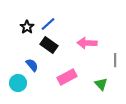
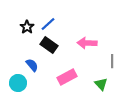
gray line: moved 3 px left, 1 px down
